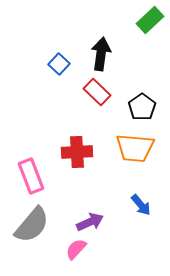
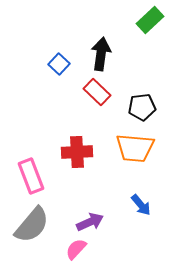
black pentagon: rotated 28 degrees clockwise
